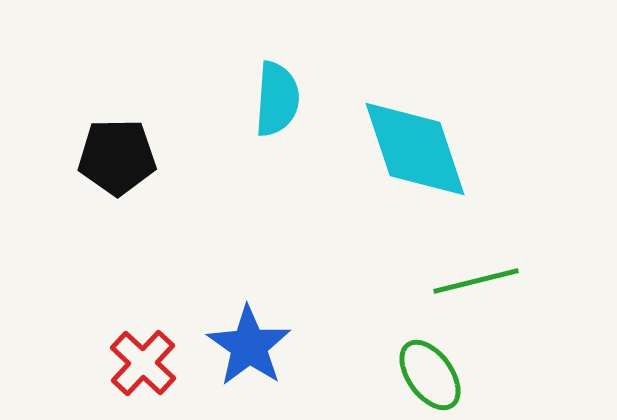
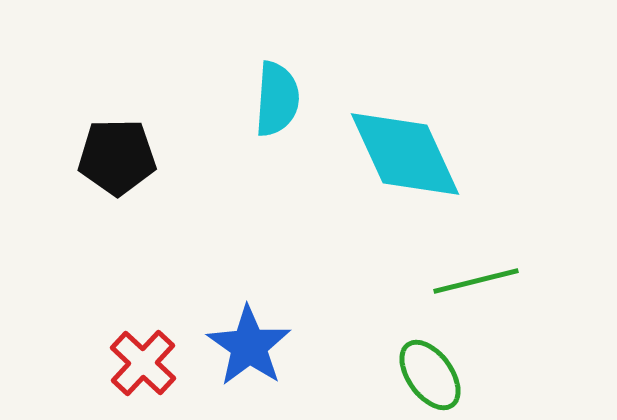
cyan diamond: moved 10 px left, 5 px down; rotated 6 degrees counterclockwise
